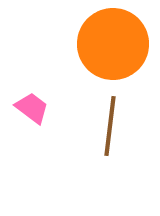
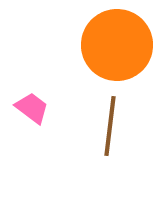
orange circle: moved 4 px right, 1 px down
